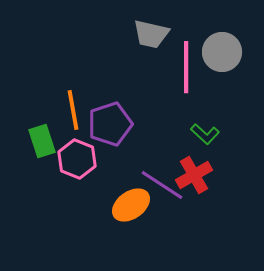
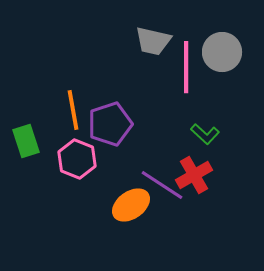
gray trapezoid: moved 2 px right, 7 px down
green rectangle: moved 16 px left
